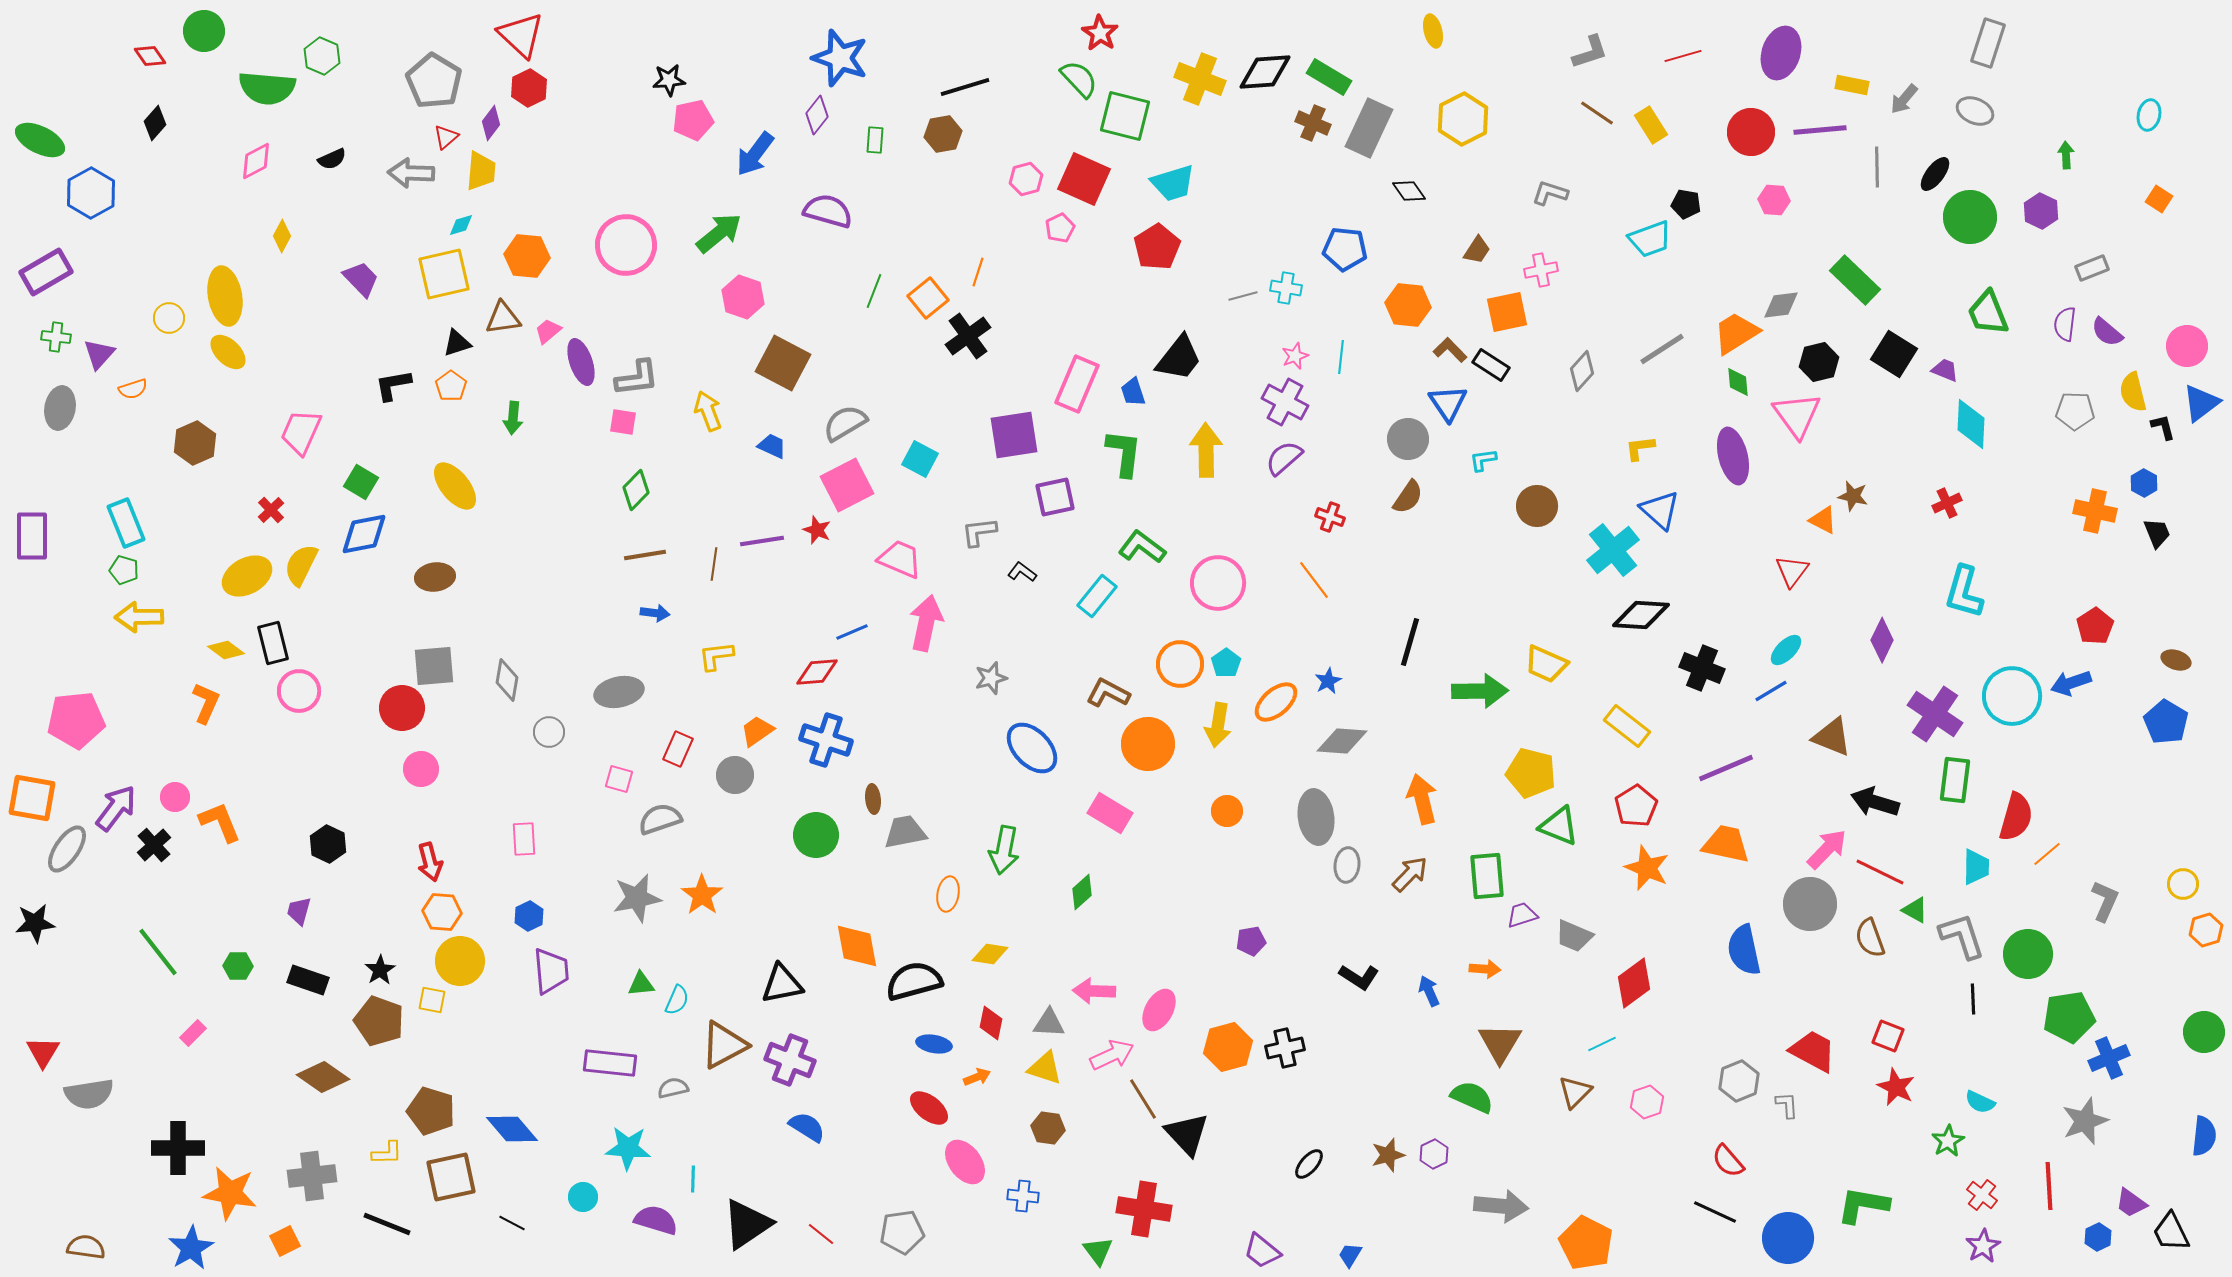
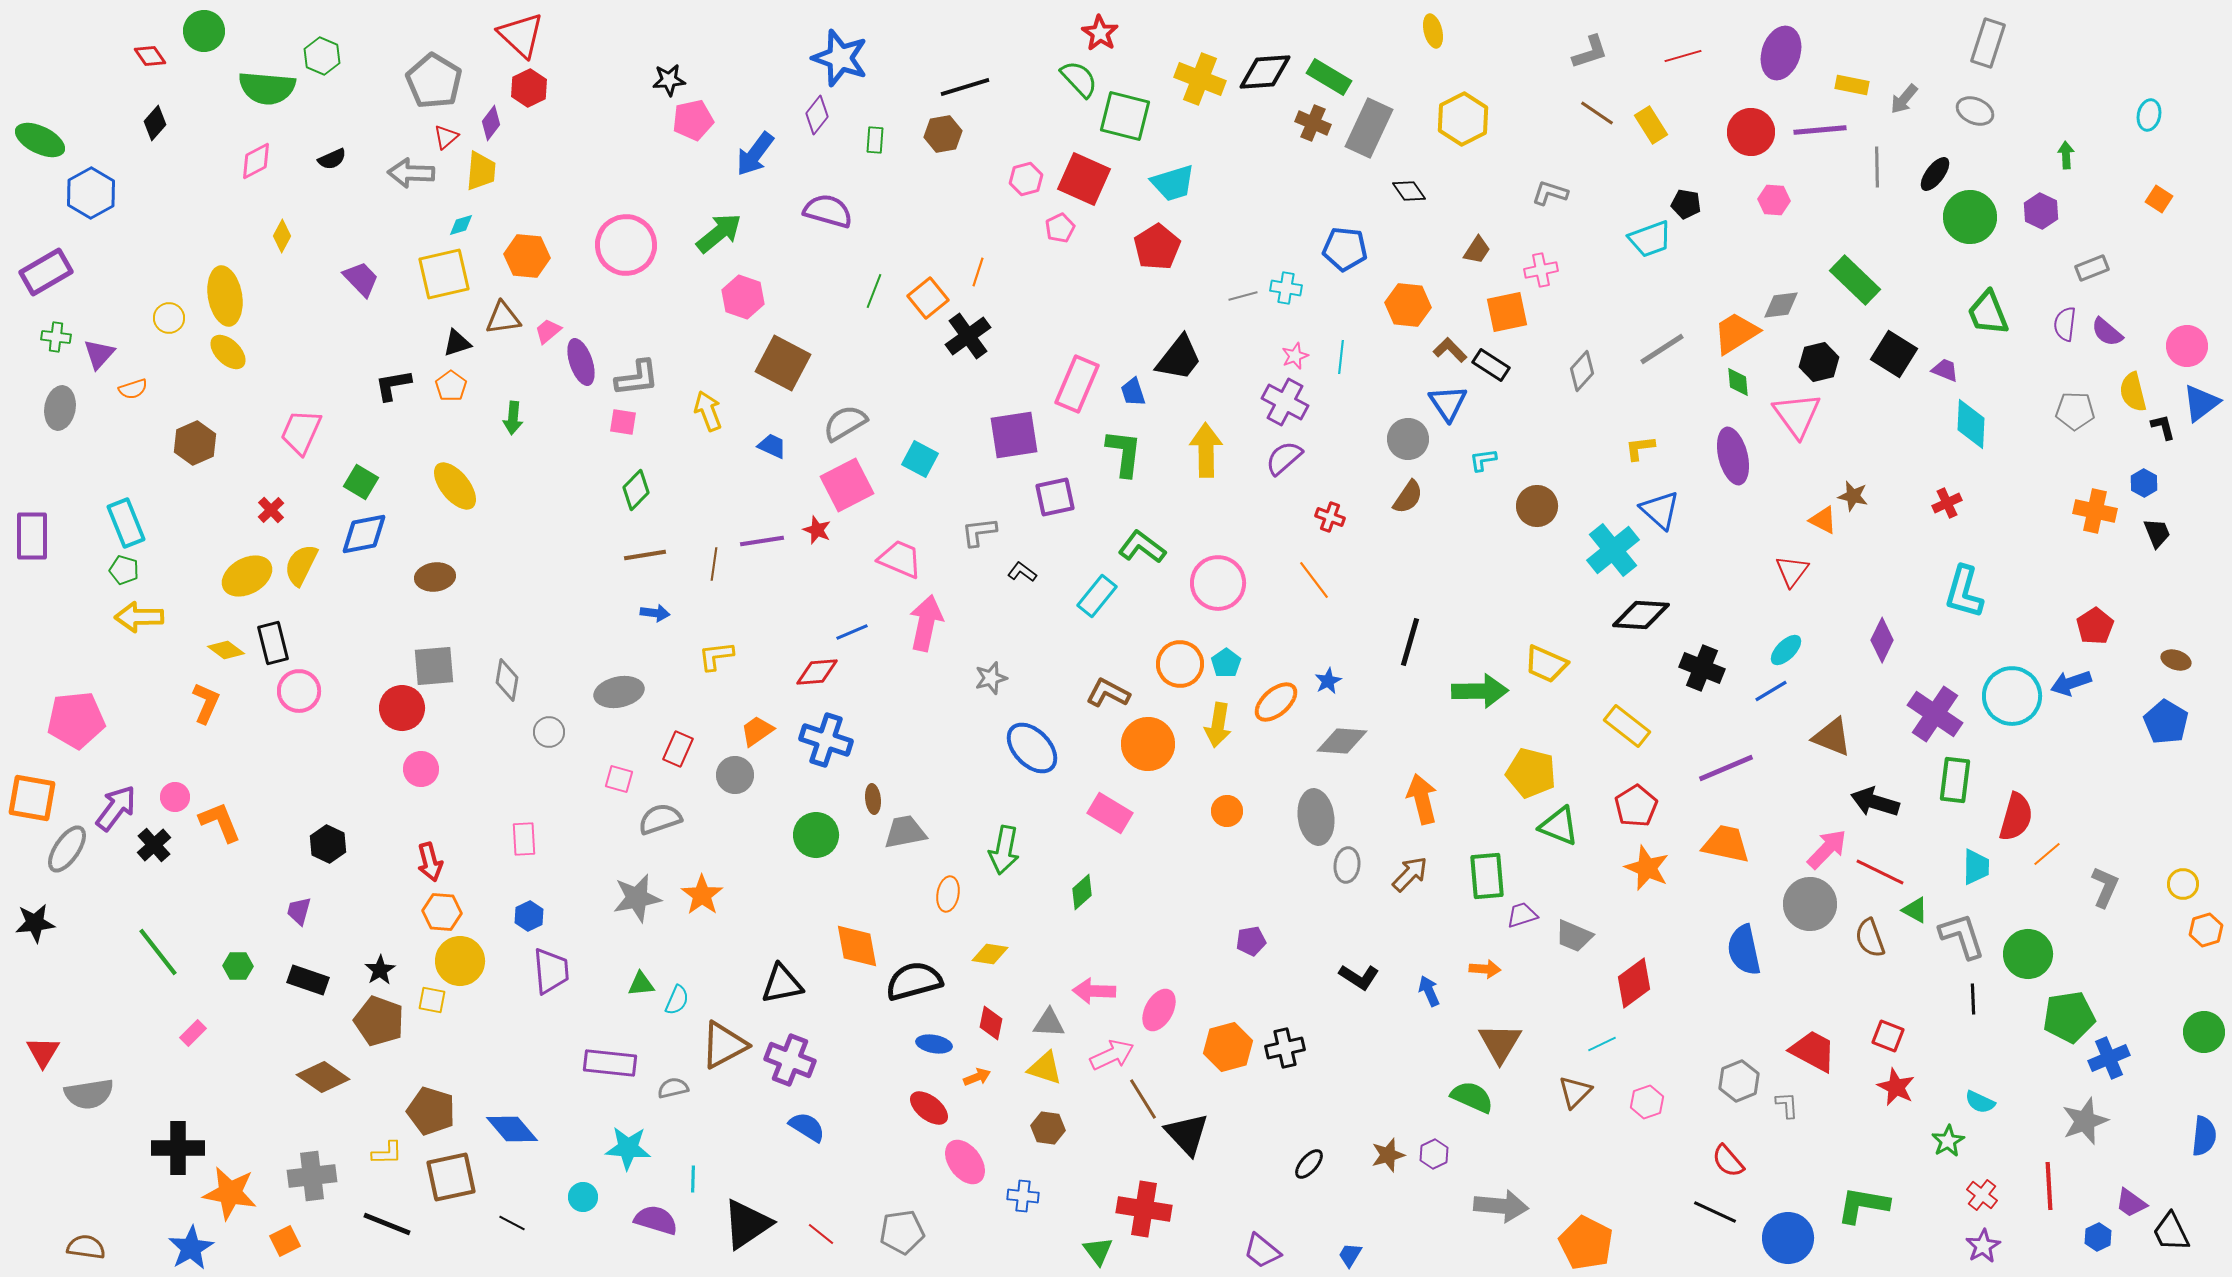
gray L-shape at (2105, 901): moved 14 px up
